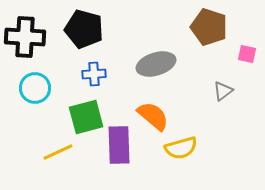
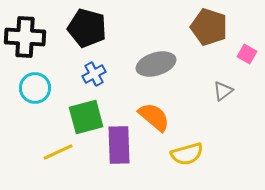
black pentagon: moved 3 px right, 1 px up
pink square: rotated 18 degrees clockwise
blue cross: rotated 25 degrees counterclockwise
orange semicircle: moved 1 px right, 1 px down
yellow semicircle: moved 6 px right, 6 px down
